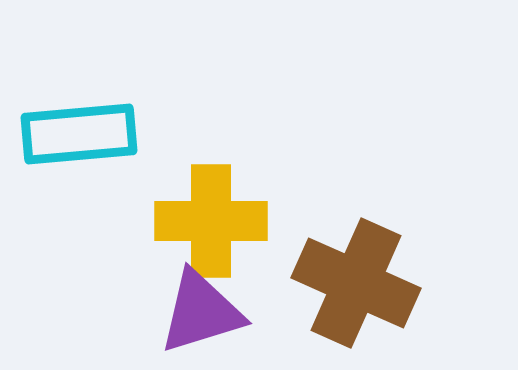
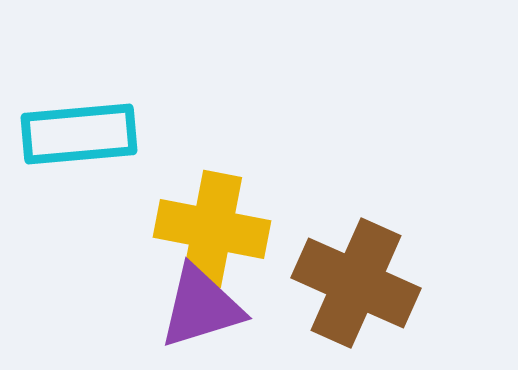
yellow cross: moved 1 px right, 8 px down; rotated 11 degrees clockwise
purple triangle: moved 5 px up
